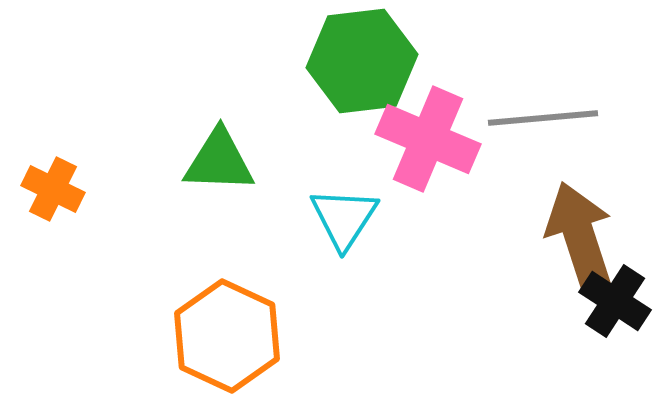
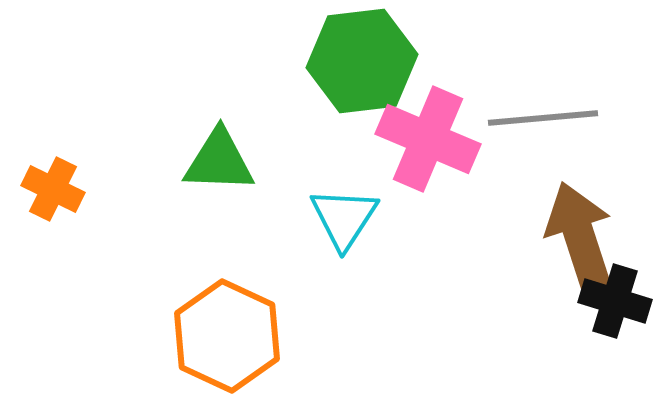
black cross: rotated 16 degrees counterclockwise
